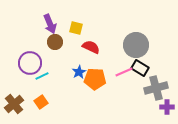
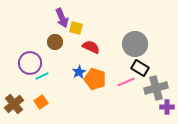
purple arrow: moved 12 px right, 6 px up
gray circle: moved 1 px left, 1 px up
pink line: moved 2 px right, 10 px down
orange pentagon: rotated 15 degrees clockwise
